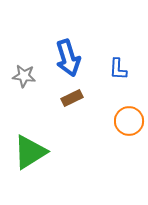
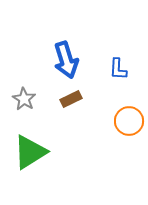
blue arrow: moved 2 px left, 2 px down
gray star: moved 23 px down; rotated 25 degrees clockwise
brown rectangle: moved 1 px left, 1 px down
